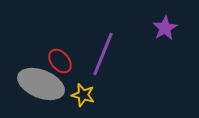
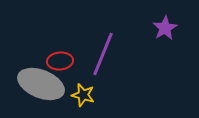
red ellipse: rotated 55 degrees counterclockwise
